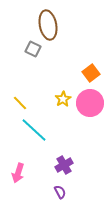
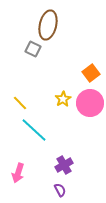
brown ellipse: rotated 24 degrees clockwise
purple semicircle: moved 2 px up
